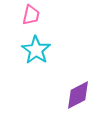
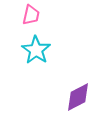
purple diamond: moved 2 px down
